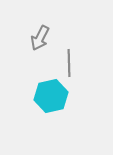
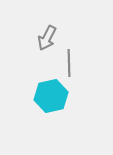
gray arrow: moved 7 px right
